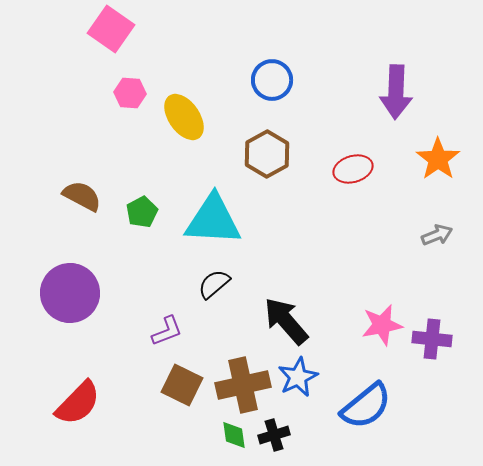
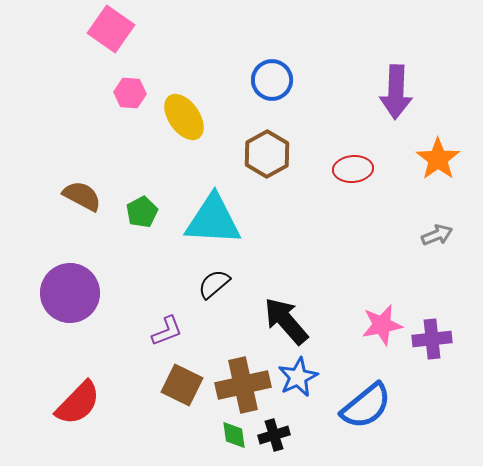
red ellipse: rotated 12 degrees clockwise
purple cross: rotated 12 degrees counterclockwise
